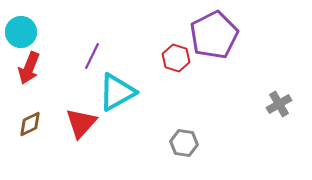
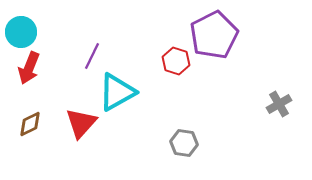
red hexagon: moved 3 px down
